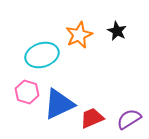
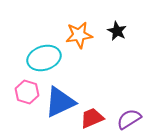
orange star: rotated 16 degrees clockwise
cyan ellipse: moved 2 px right, 3 px down
blue triangle: moved 1 px right, 2 px up
